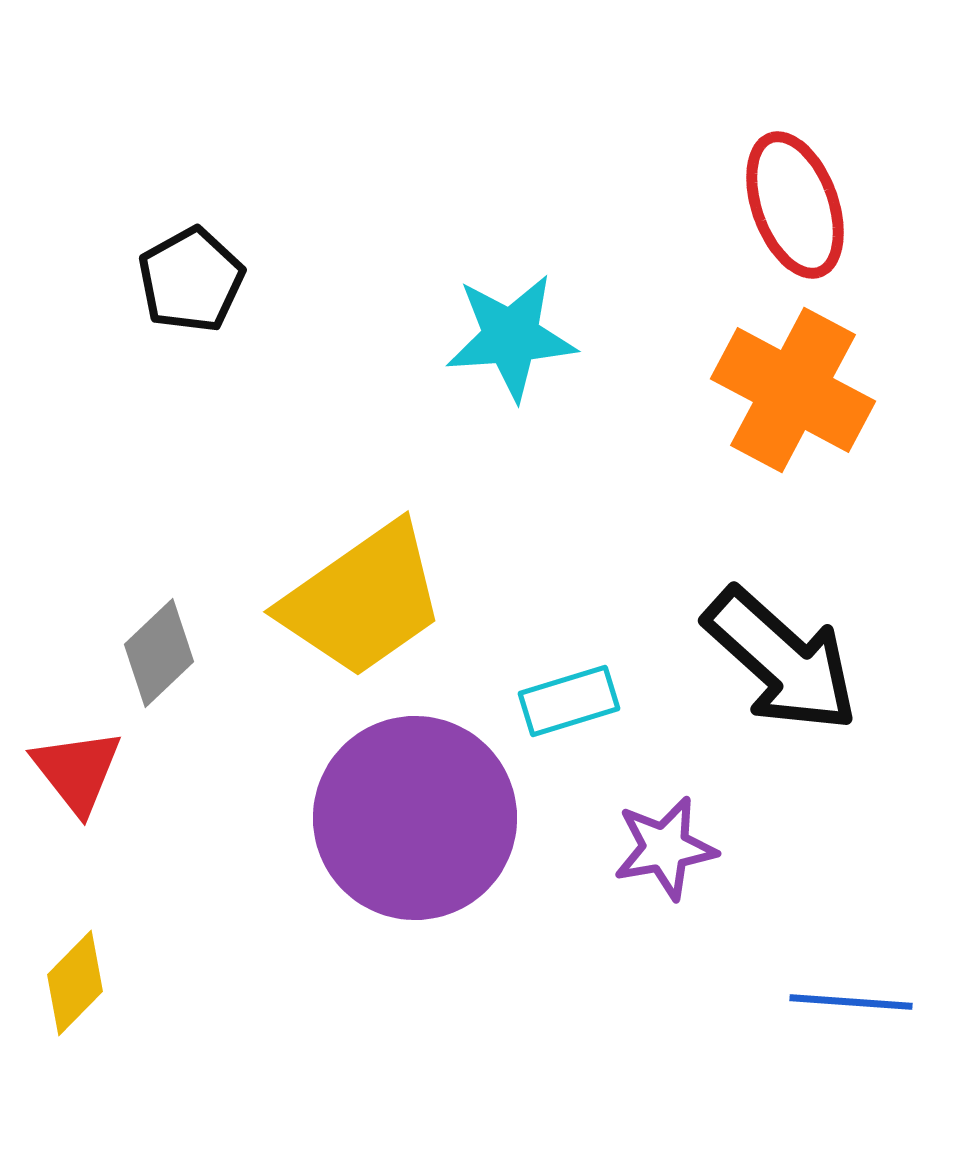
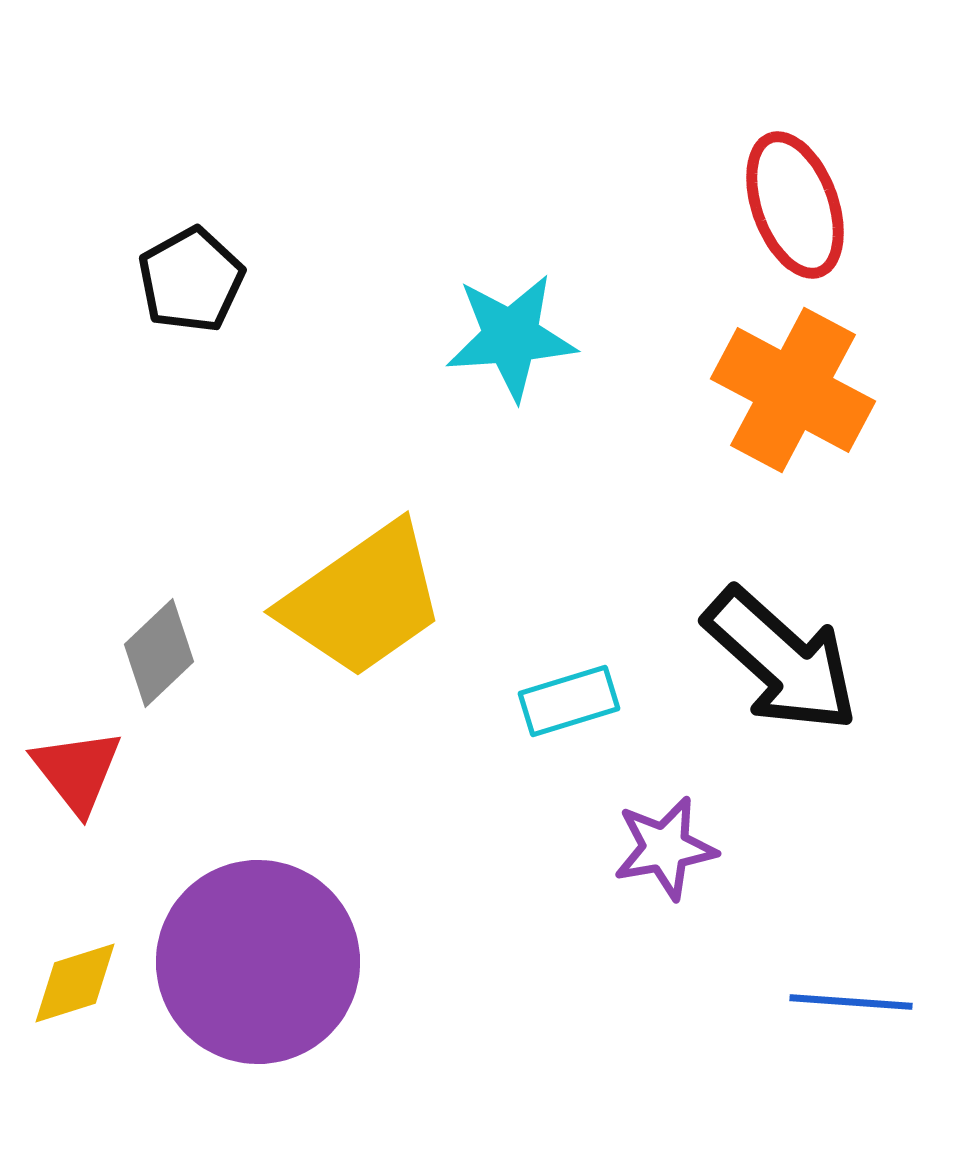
purple circle: moved 157 px left, 144 px down
yellow diamond: rotated 28 degrees clockwise
